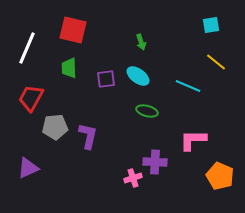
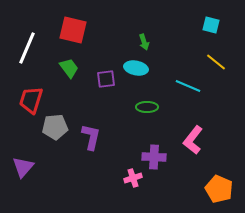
cyan square: rotated 24 degrees clockwise
green arrow: moved 3 px right
green trapezoid: rotated 145 degrees clockwise
cyan ellipse: moved 2 px left, 8 px up; rotated 25 degrees counterclockwise
red trapezoid: moved 2 px down; rotated 12 degrees counterclockwise
green ellipse: moved 4 px up; rotated 15 degrees counterclockwise
purple L-shape: moved 3 px right, 1 px down
pink L-shape: rotated 52 degrees counterclockwise
purple cross: moved 1 px left, 5 px up
purple triangle: moved 5 px left, 1 px up; rotated 25 degrees counterclockwise
orange pentagon: moved 1 px left, 13 px down
